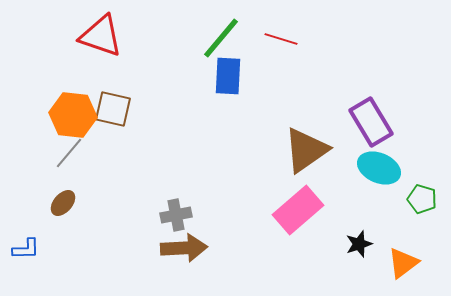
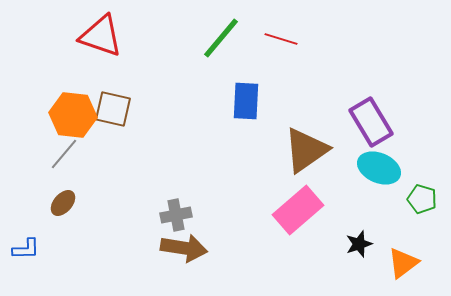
blue rectangle: moved 18 px right, 25 px down
gray line: moved 5 px left, 1 px down
brown arrow: rotated 12 degrees clockwise
